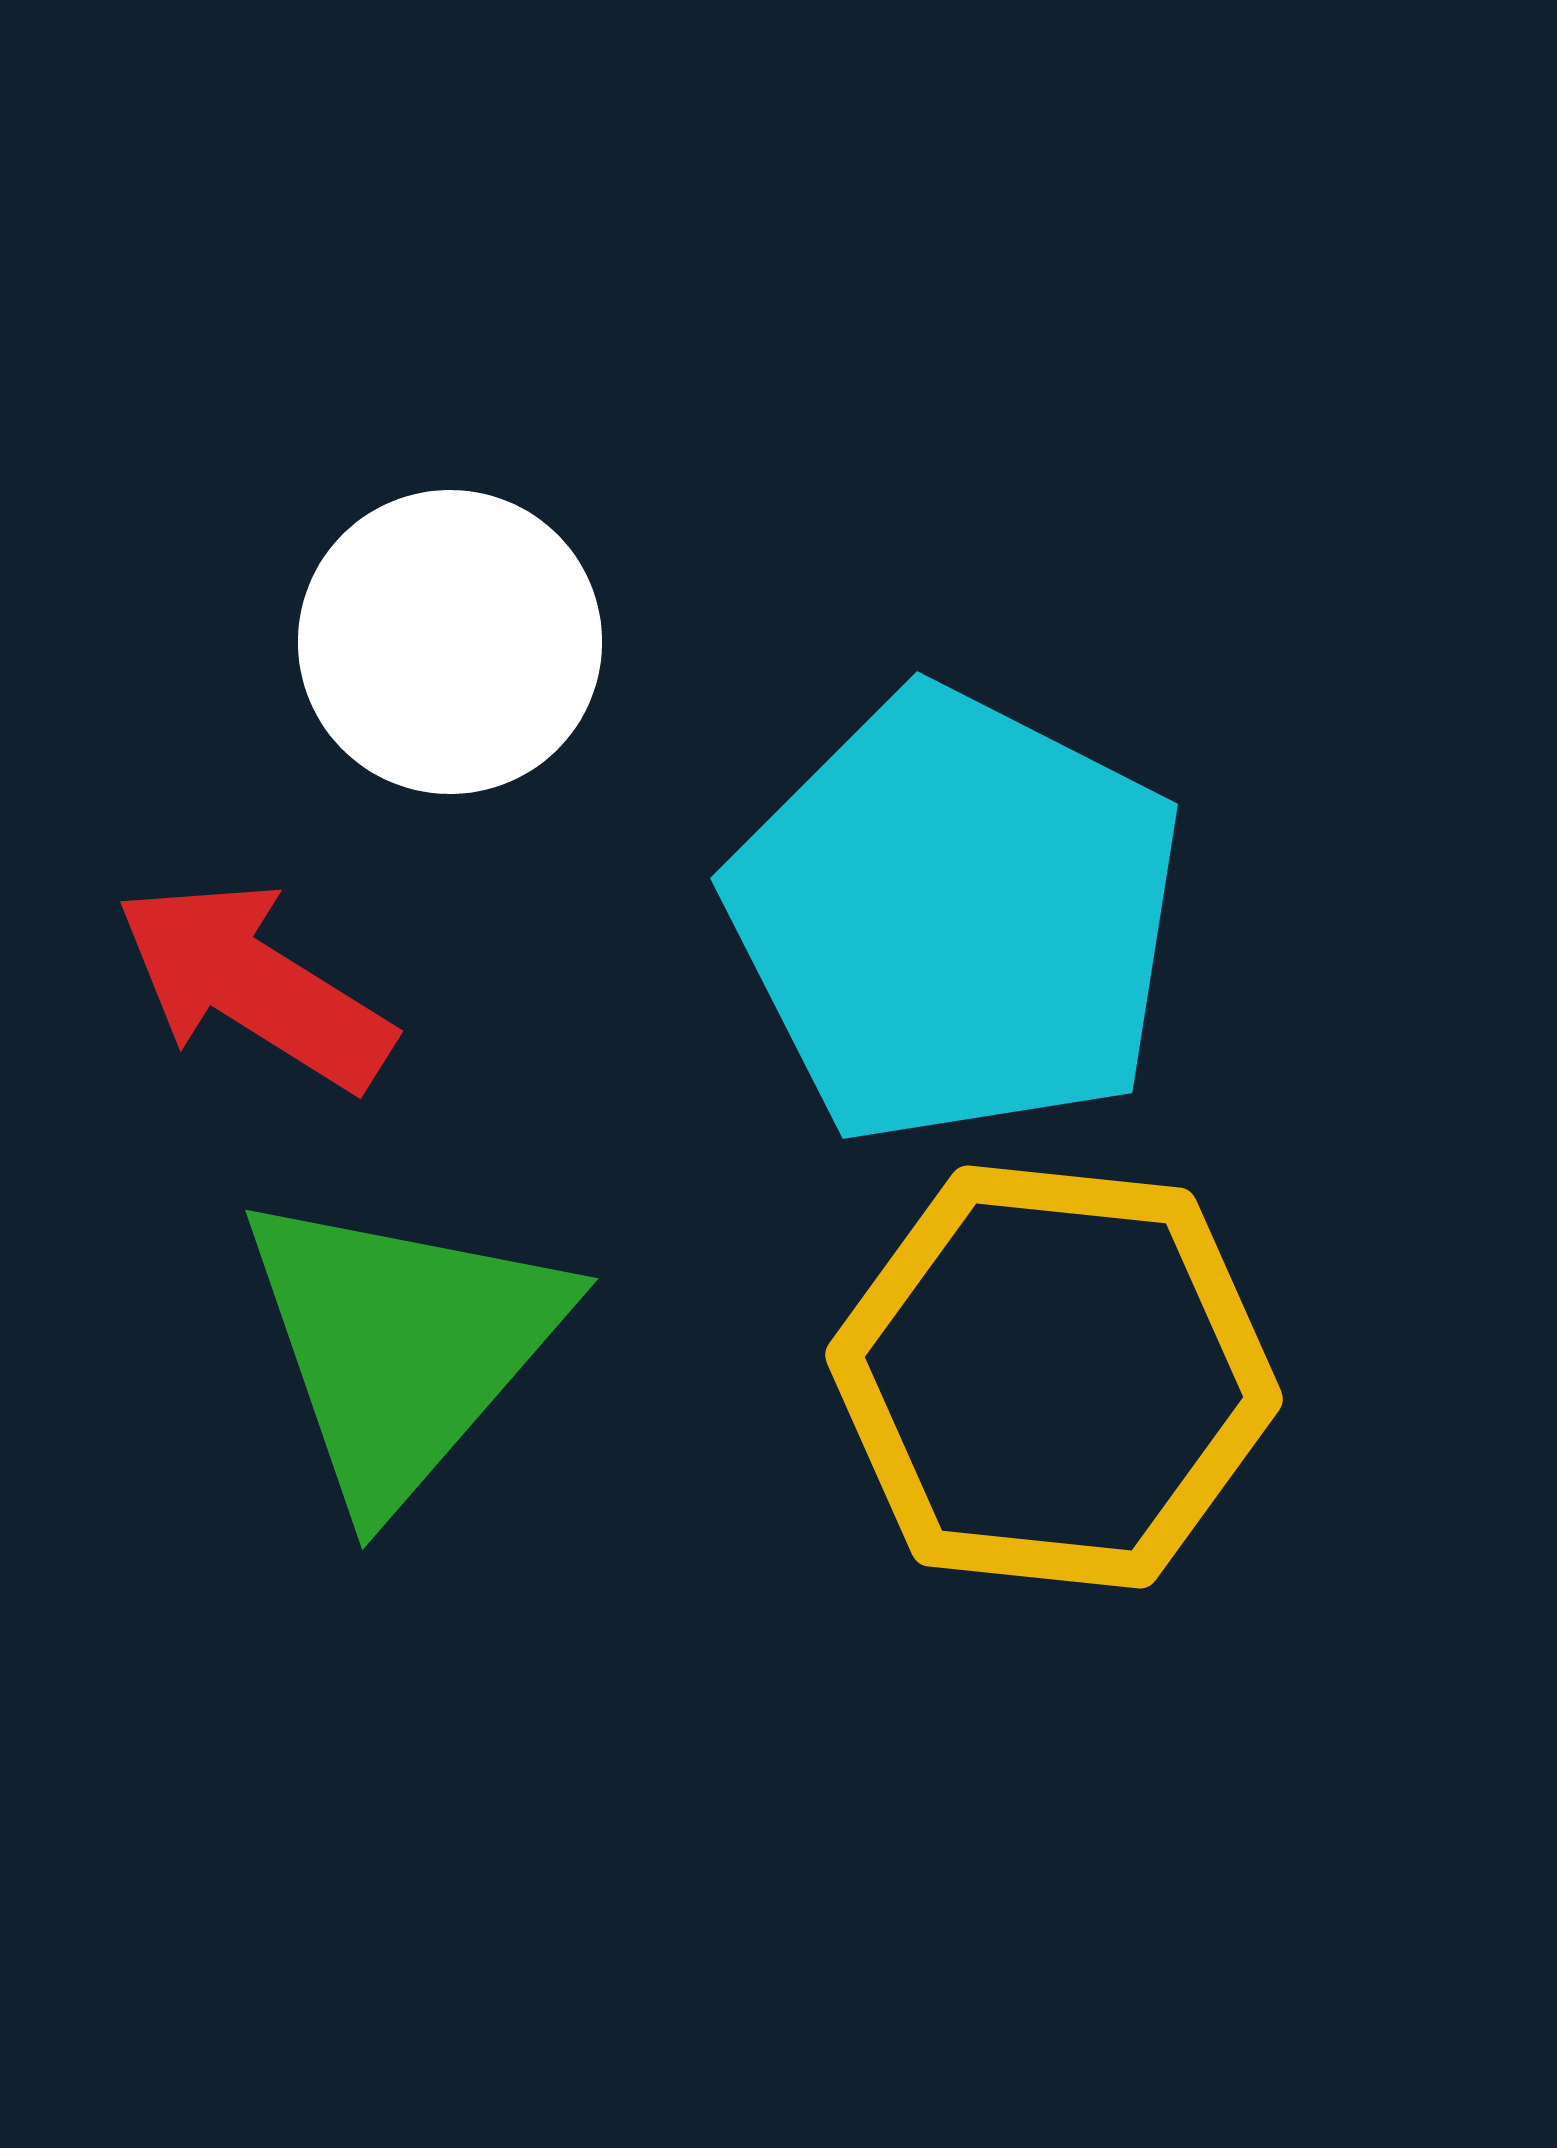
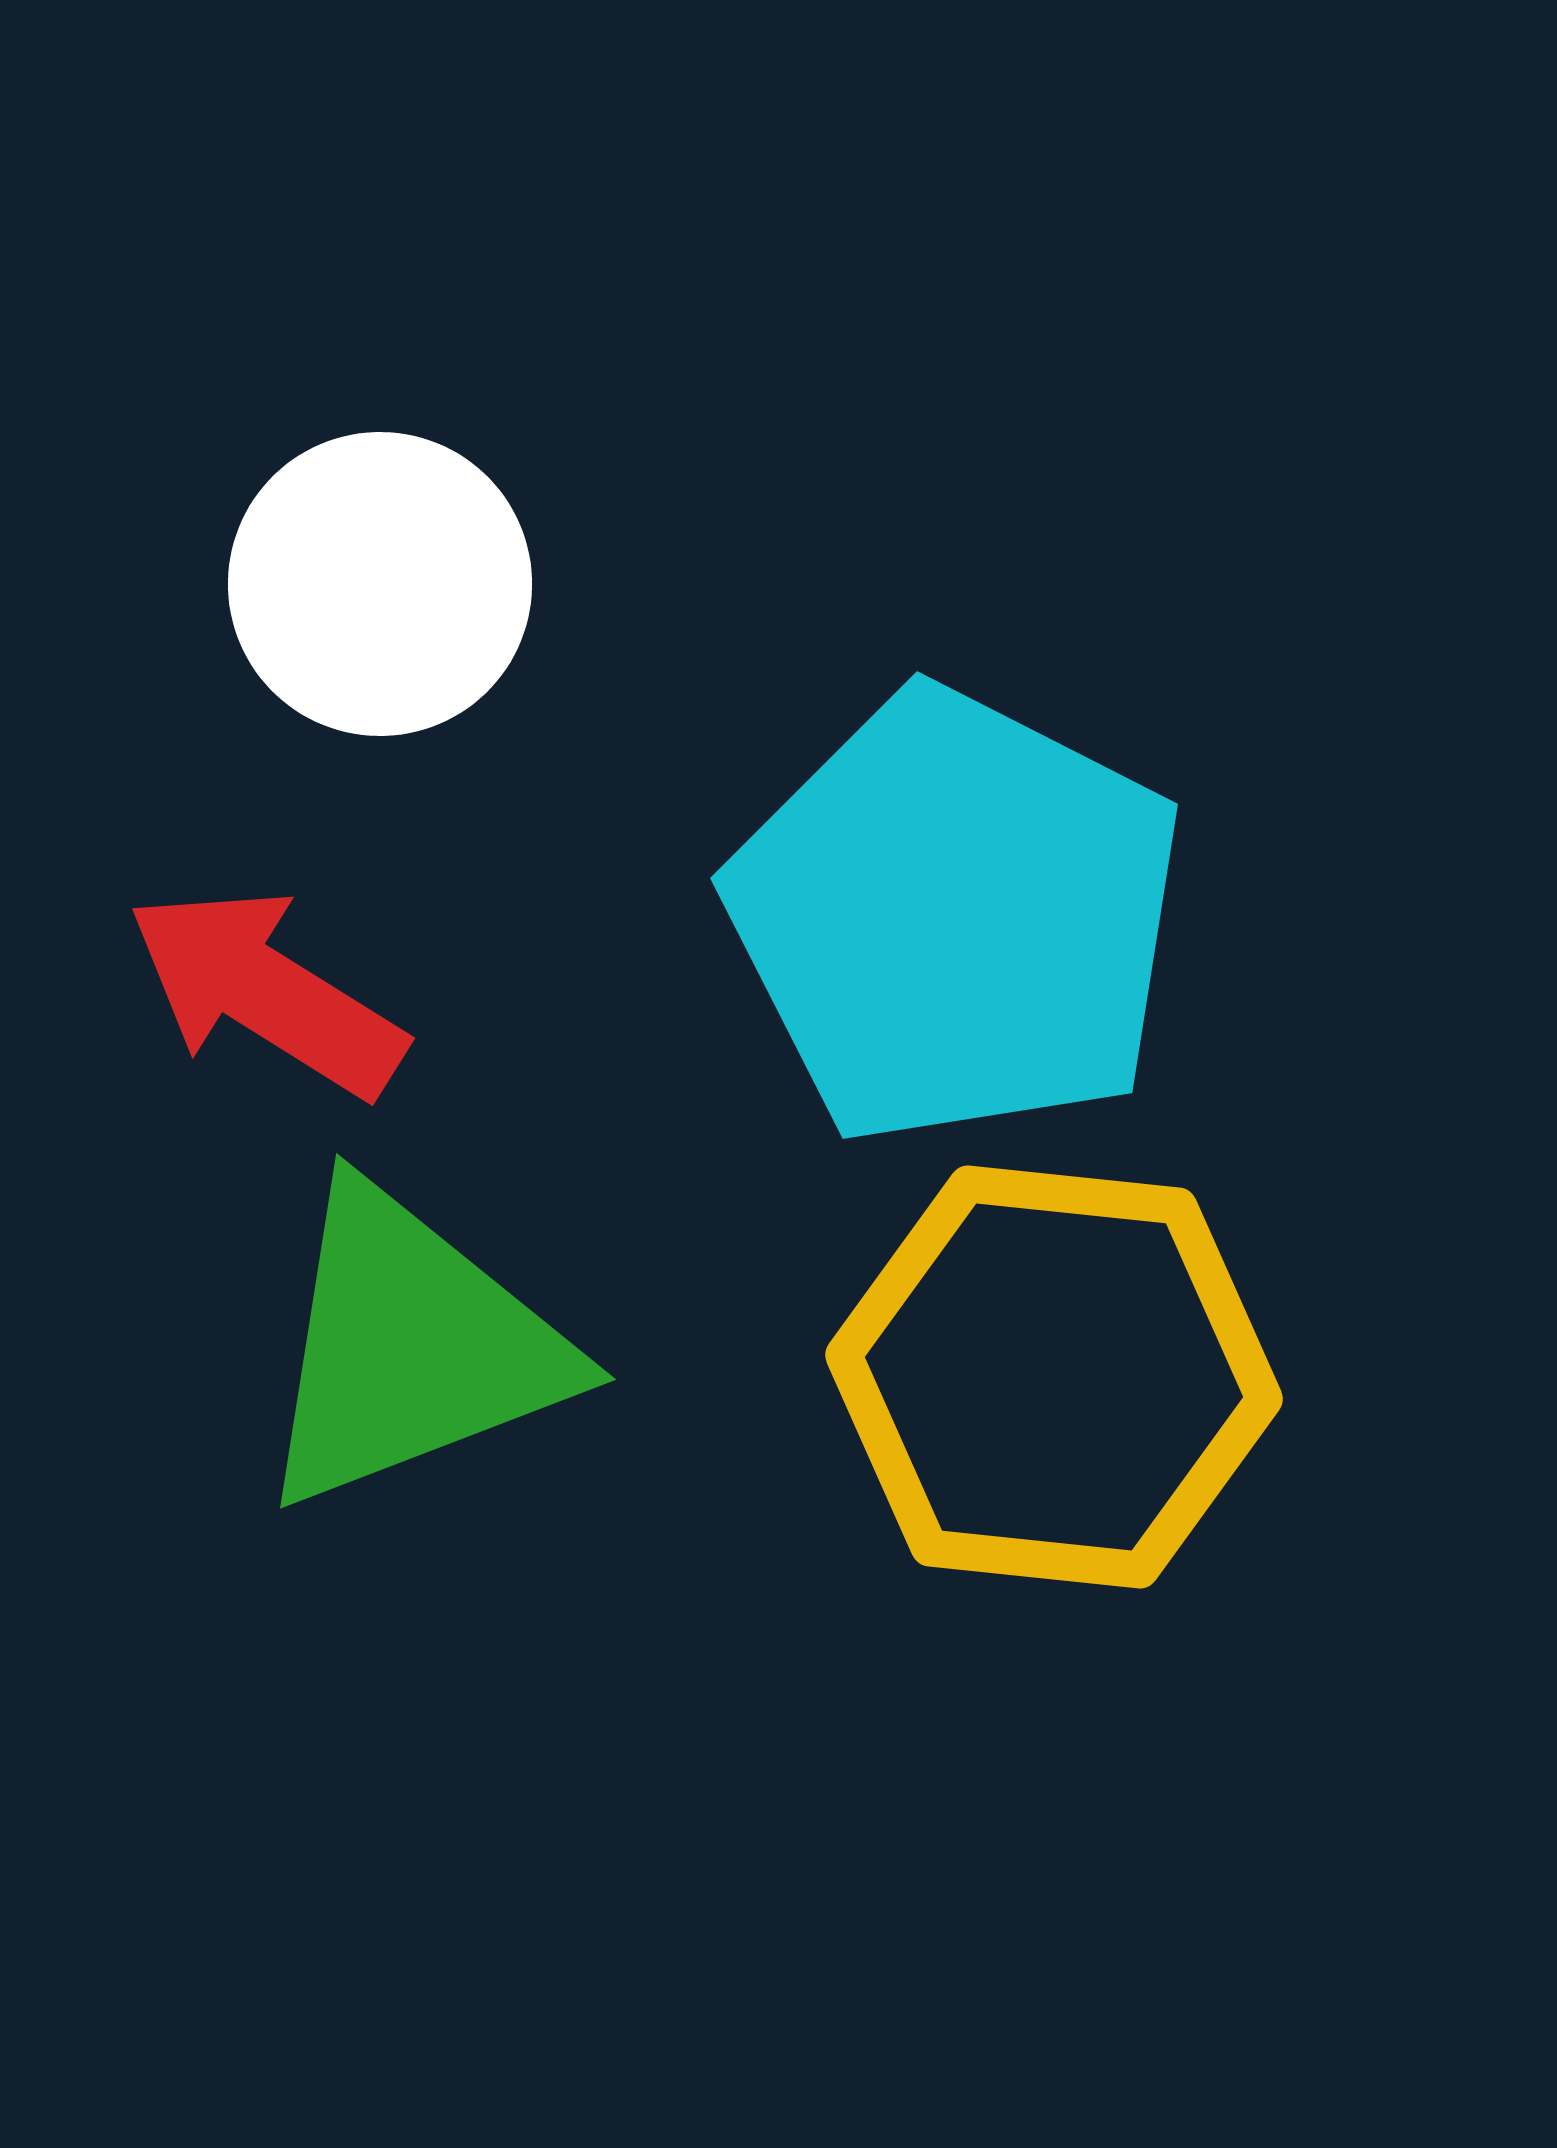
white circle: moved 70 px left, 58 px up
red arrow: moved 12 px right, 7 px down
green triangle: moved 9 px right, 1 px down; rotated 28 degrees clockwise
